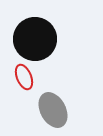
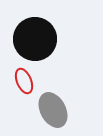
red ellipse: moved 4 px down
